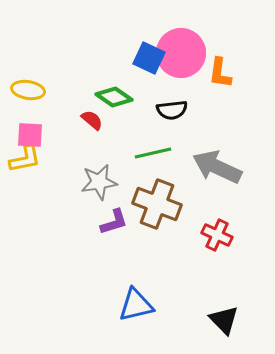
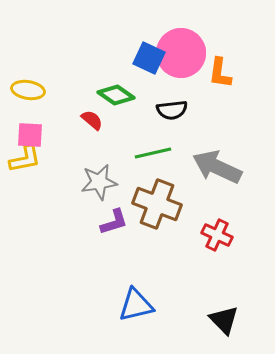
green diamond: moved 2 px right, 2 px up
